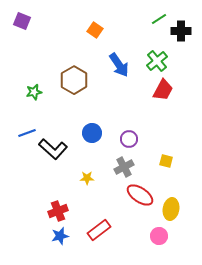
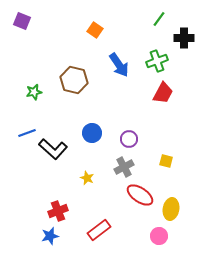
green line: rotated 21 degrees counterclockwise
black cross: moved 3 px right, 7 px down
green cross: rotated 20 degrees clockwise
brown hexagon: rotated 16 degrees counterclockwise
red trapezoid: moved 3 px down
yellow star: rotated 24 degrees clockwise
blue star: moved 10 px left
